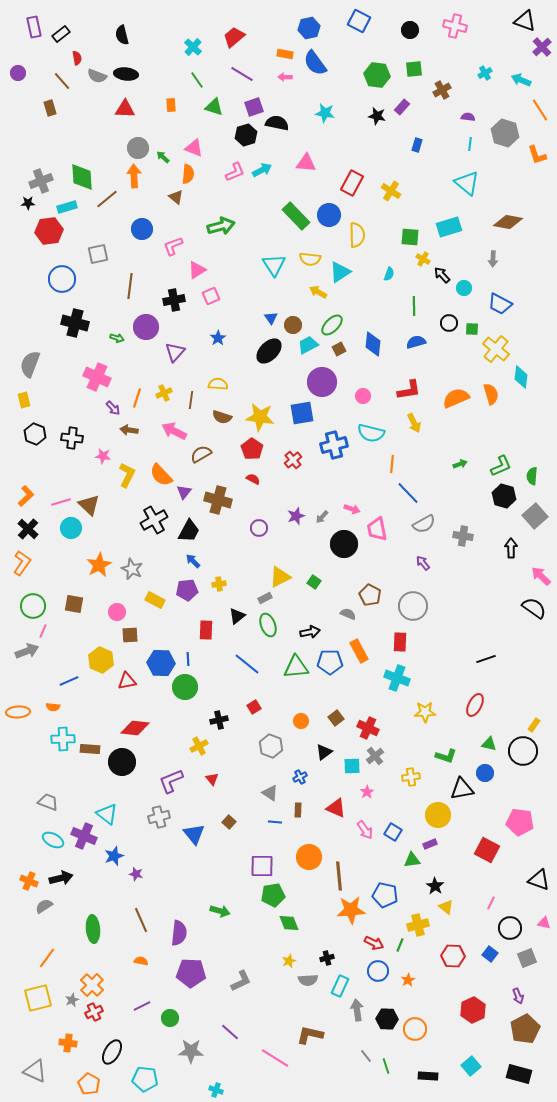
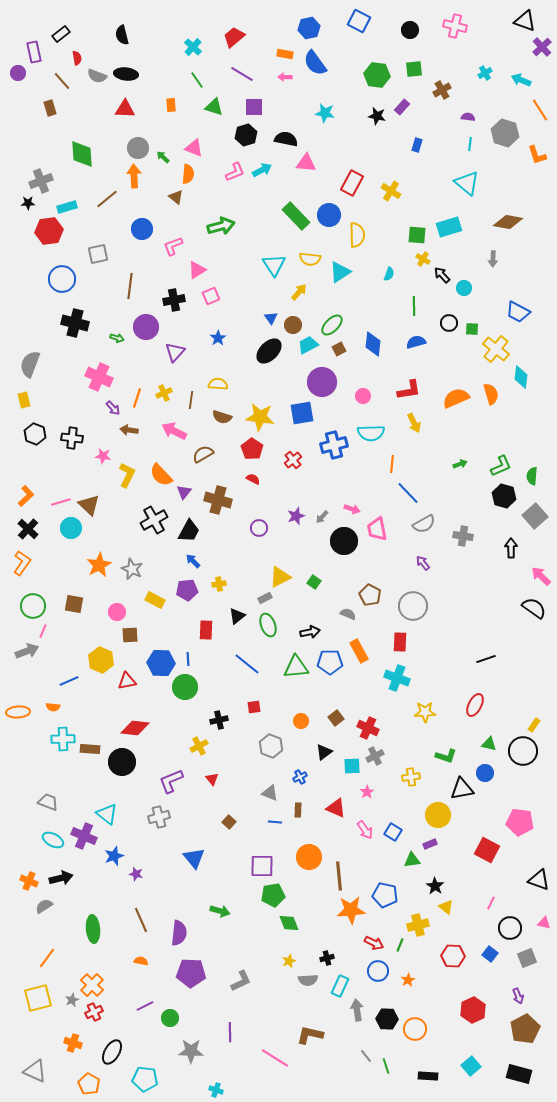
purple rectangle at (34, 27): moved 25 px down
purple square at (254, 107): rotated 18 degrees clockwise
black semicircle at (277, 123): moved 9 px right, 16 px down
green diamond at (82, 177): moved 23 px up
green square at (410, 237): moved 7 px right, 2 px up
yellow arrow at (318, 292): moved 19 px left; rotated 102 degrees clockwise
blue trapezoid at (500, 304): moved 18 px right, 8 px down
pink cross at (97, 377): moved 2 px right
cyan semicircle at (371, 433): rotated 16 degrees counterclockwise
brown semicircle at (201, 454): moved 2 px right
black circle at (344, 544): moved 3 px up
red square at (254, 707): rotated 24 degrees clockwise
gray cross at (375, 756): rotated 12 degrees clockwise
gray triangle at (270, 793): rotated 12 degrees counterclockwise
blue triangle at (194, 834): moved 24 px down
purple line at (142, 1006): moved 3 px right
purple line at (230, 1032): rotated 48 degrees clockwise
orange cross at (68, 1043): moved 5 px right; rotated 12 degrees clockwise
